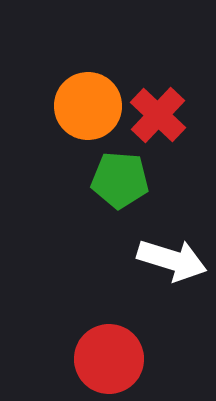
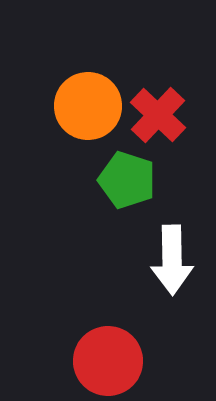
green pentagon: moved 7 px right; rotated 14 degrees clockwise
white arrow: rotated 72 degrees clockwise
red circle: moved 1 px left, 2 px down
